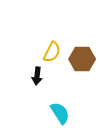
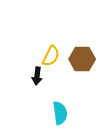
yellow semicircle: moved 1 px left, 4 px down
cyan semicircle: rotated 25 degrees clockwise
